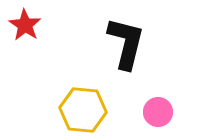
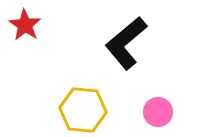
black L-shape: rotated 144 degrees counterclockwise
